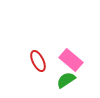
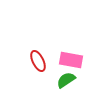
pink rectangle: rotated 30 degrees counterclockwise
